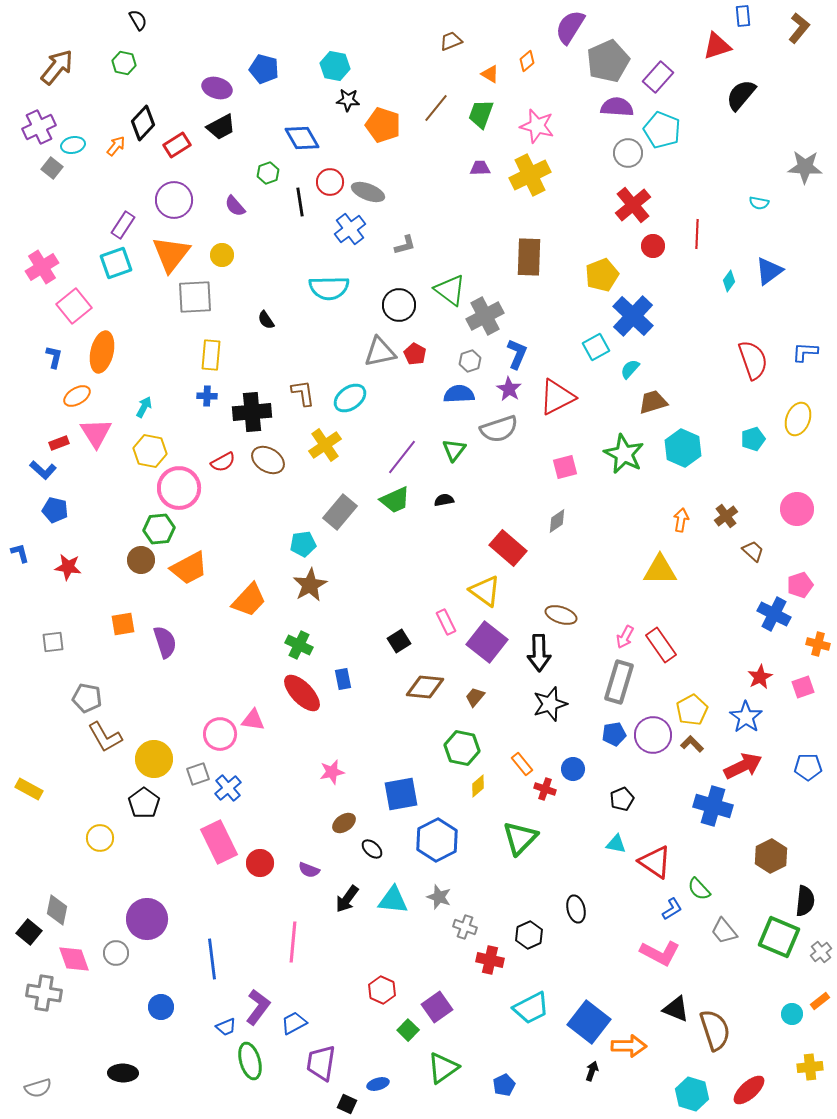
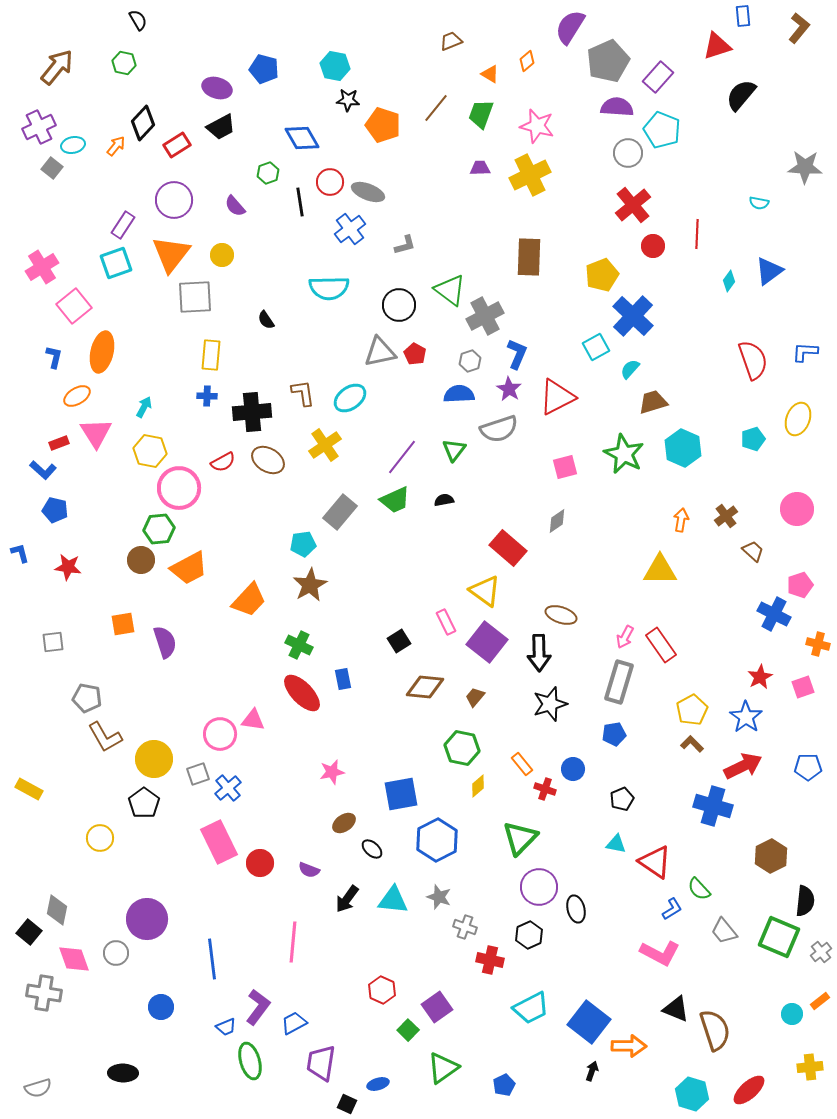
purple circle at (653, 735): moved 114 px left, 152 px down
